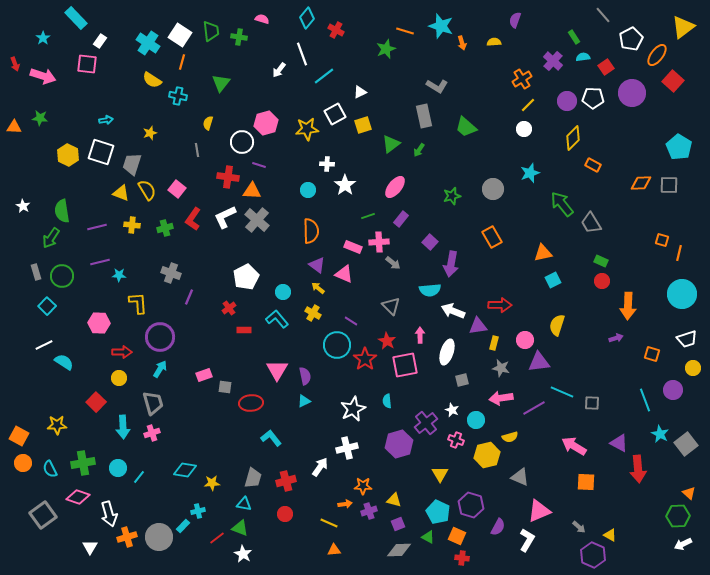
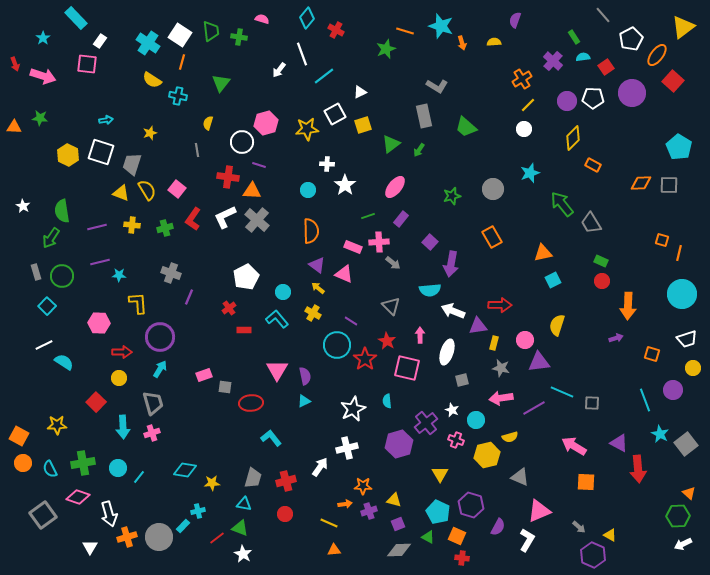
pink square at (405, 365): moved 2 px right, 3 px down; rotated 24 degrees clockwise
